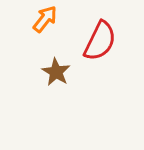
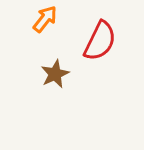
brown star: moved 1 px left, 2 px down; rotated 16 degrees clockwise
